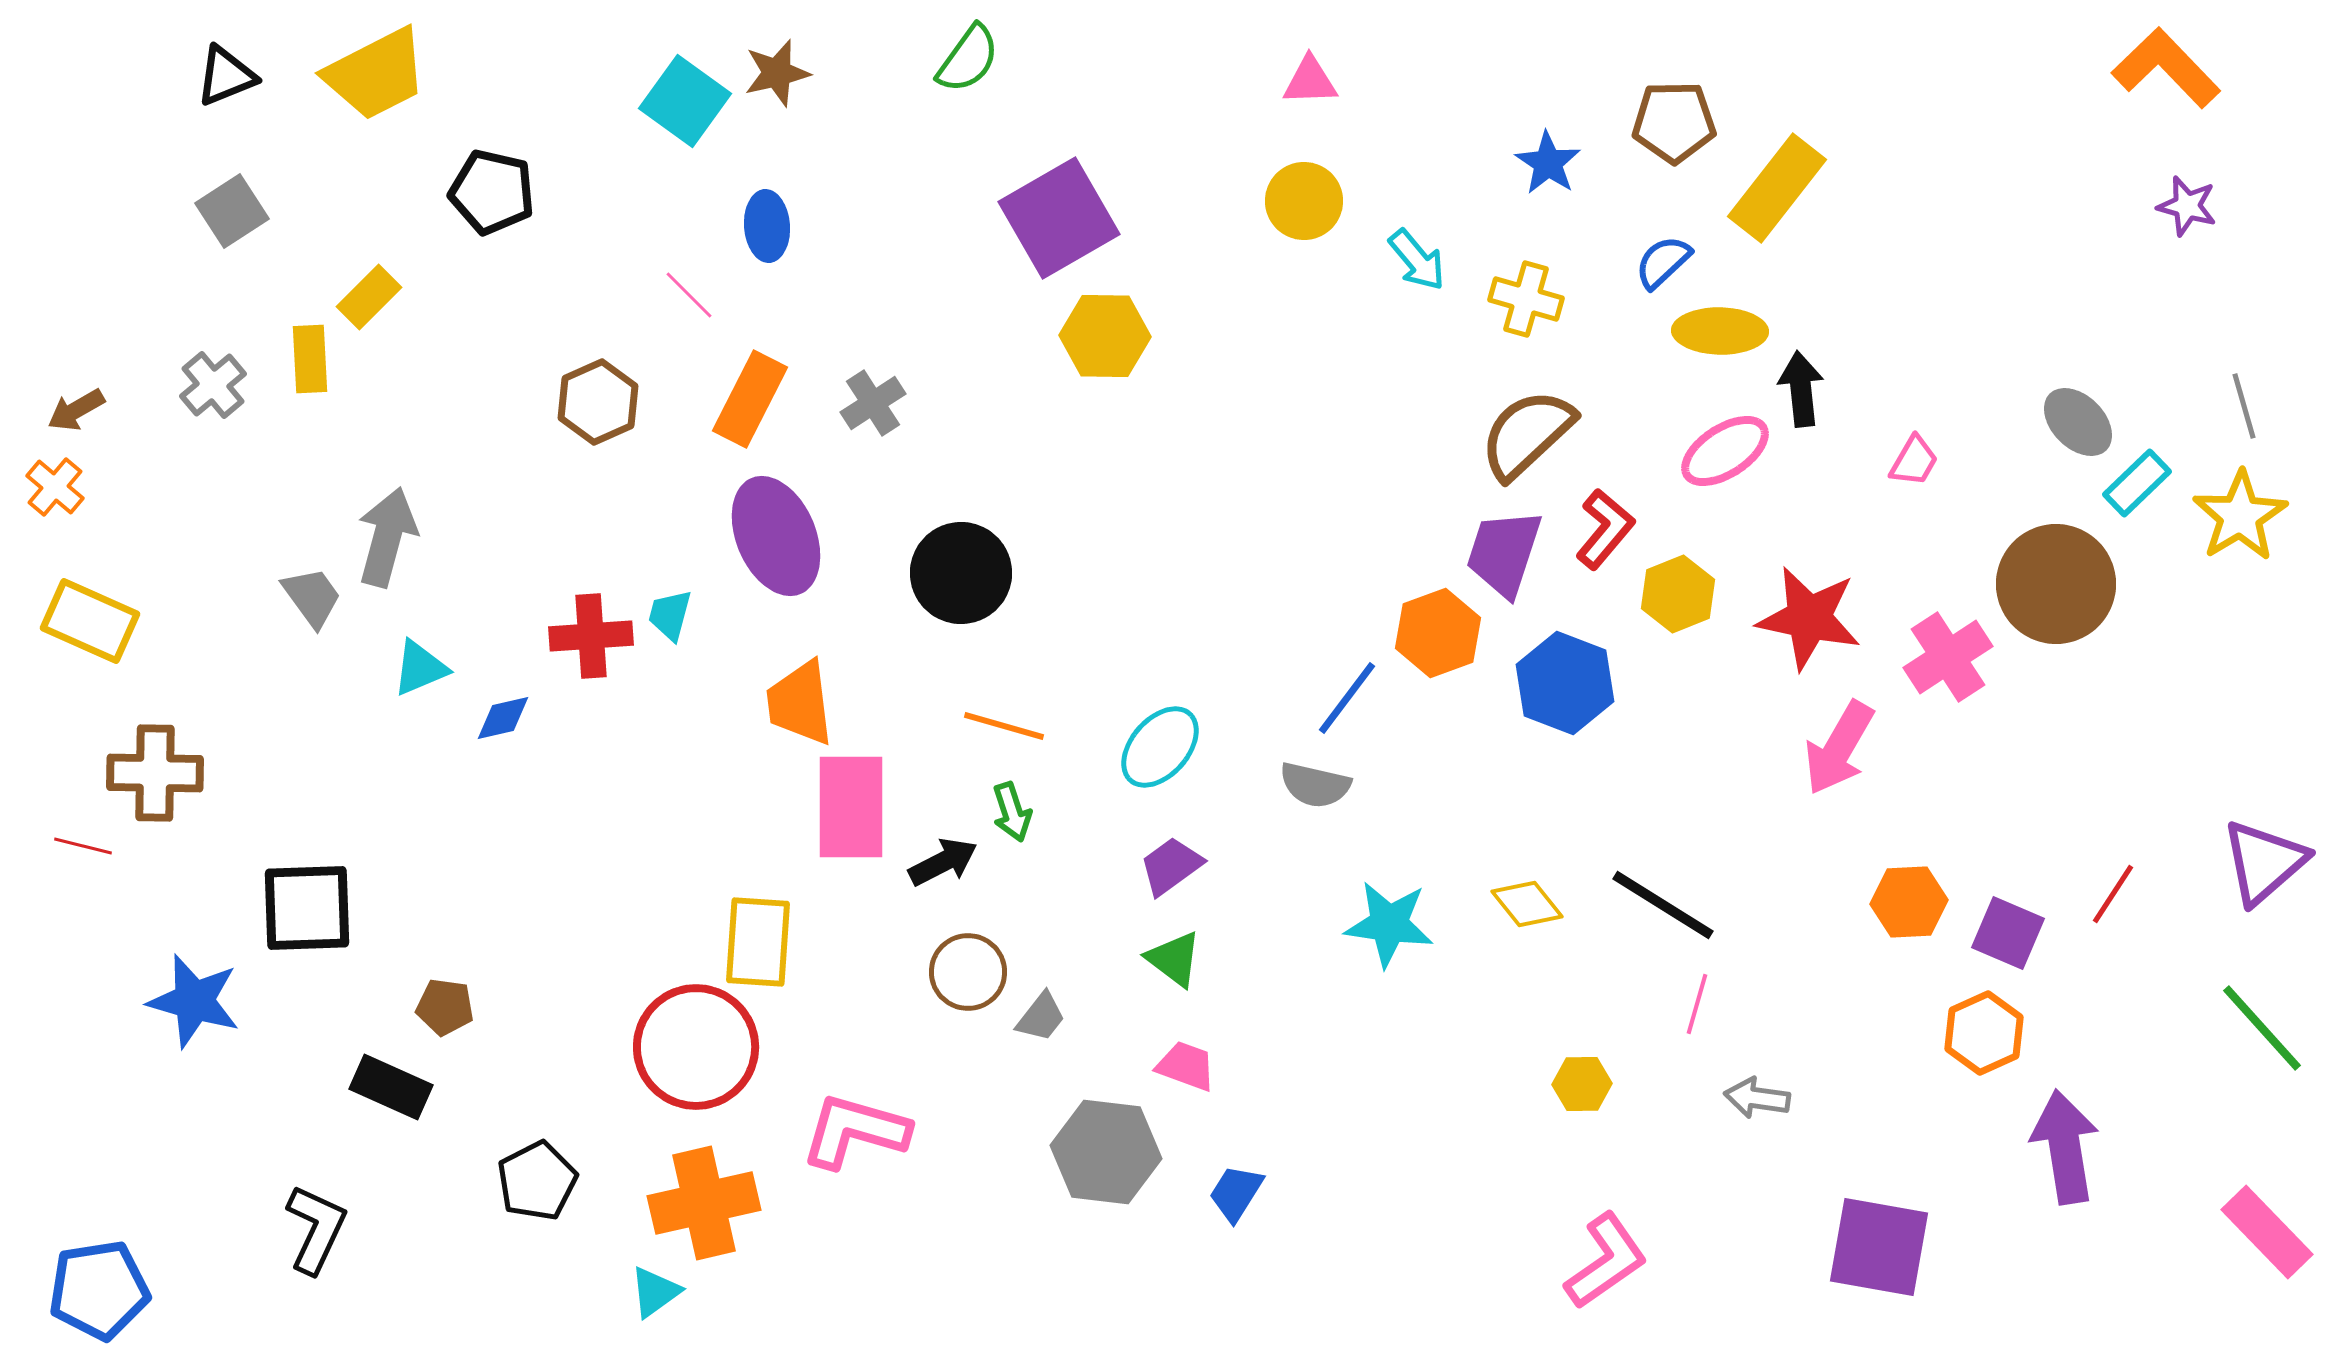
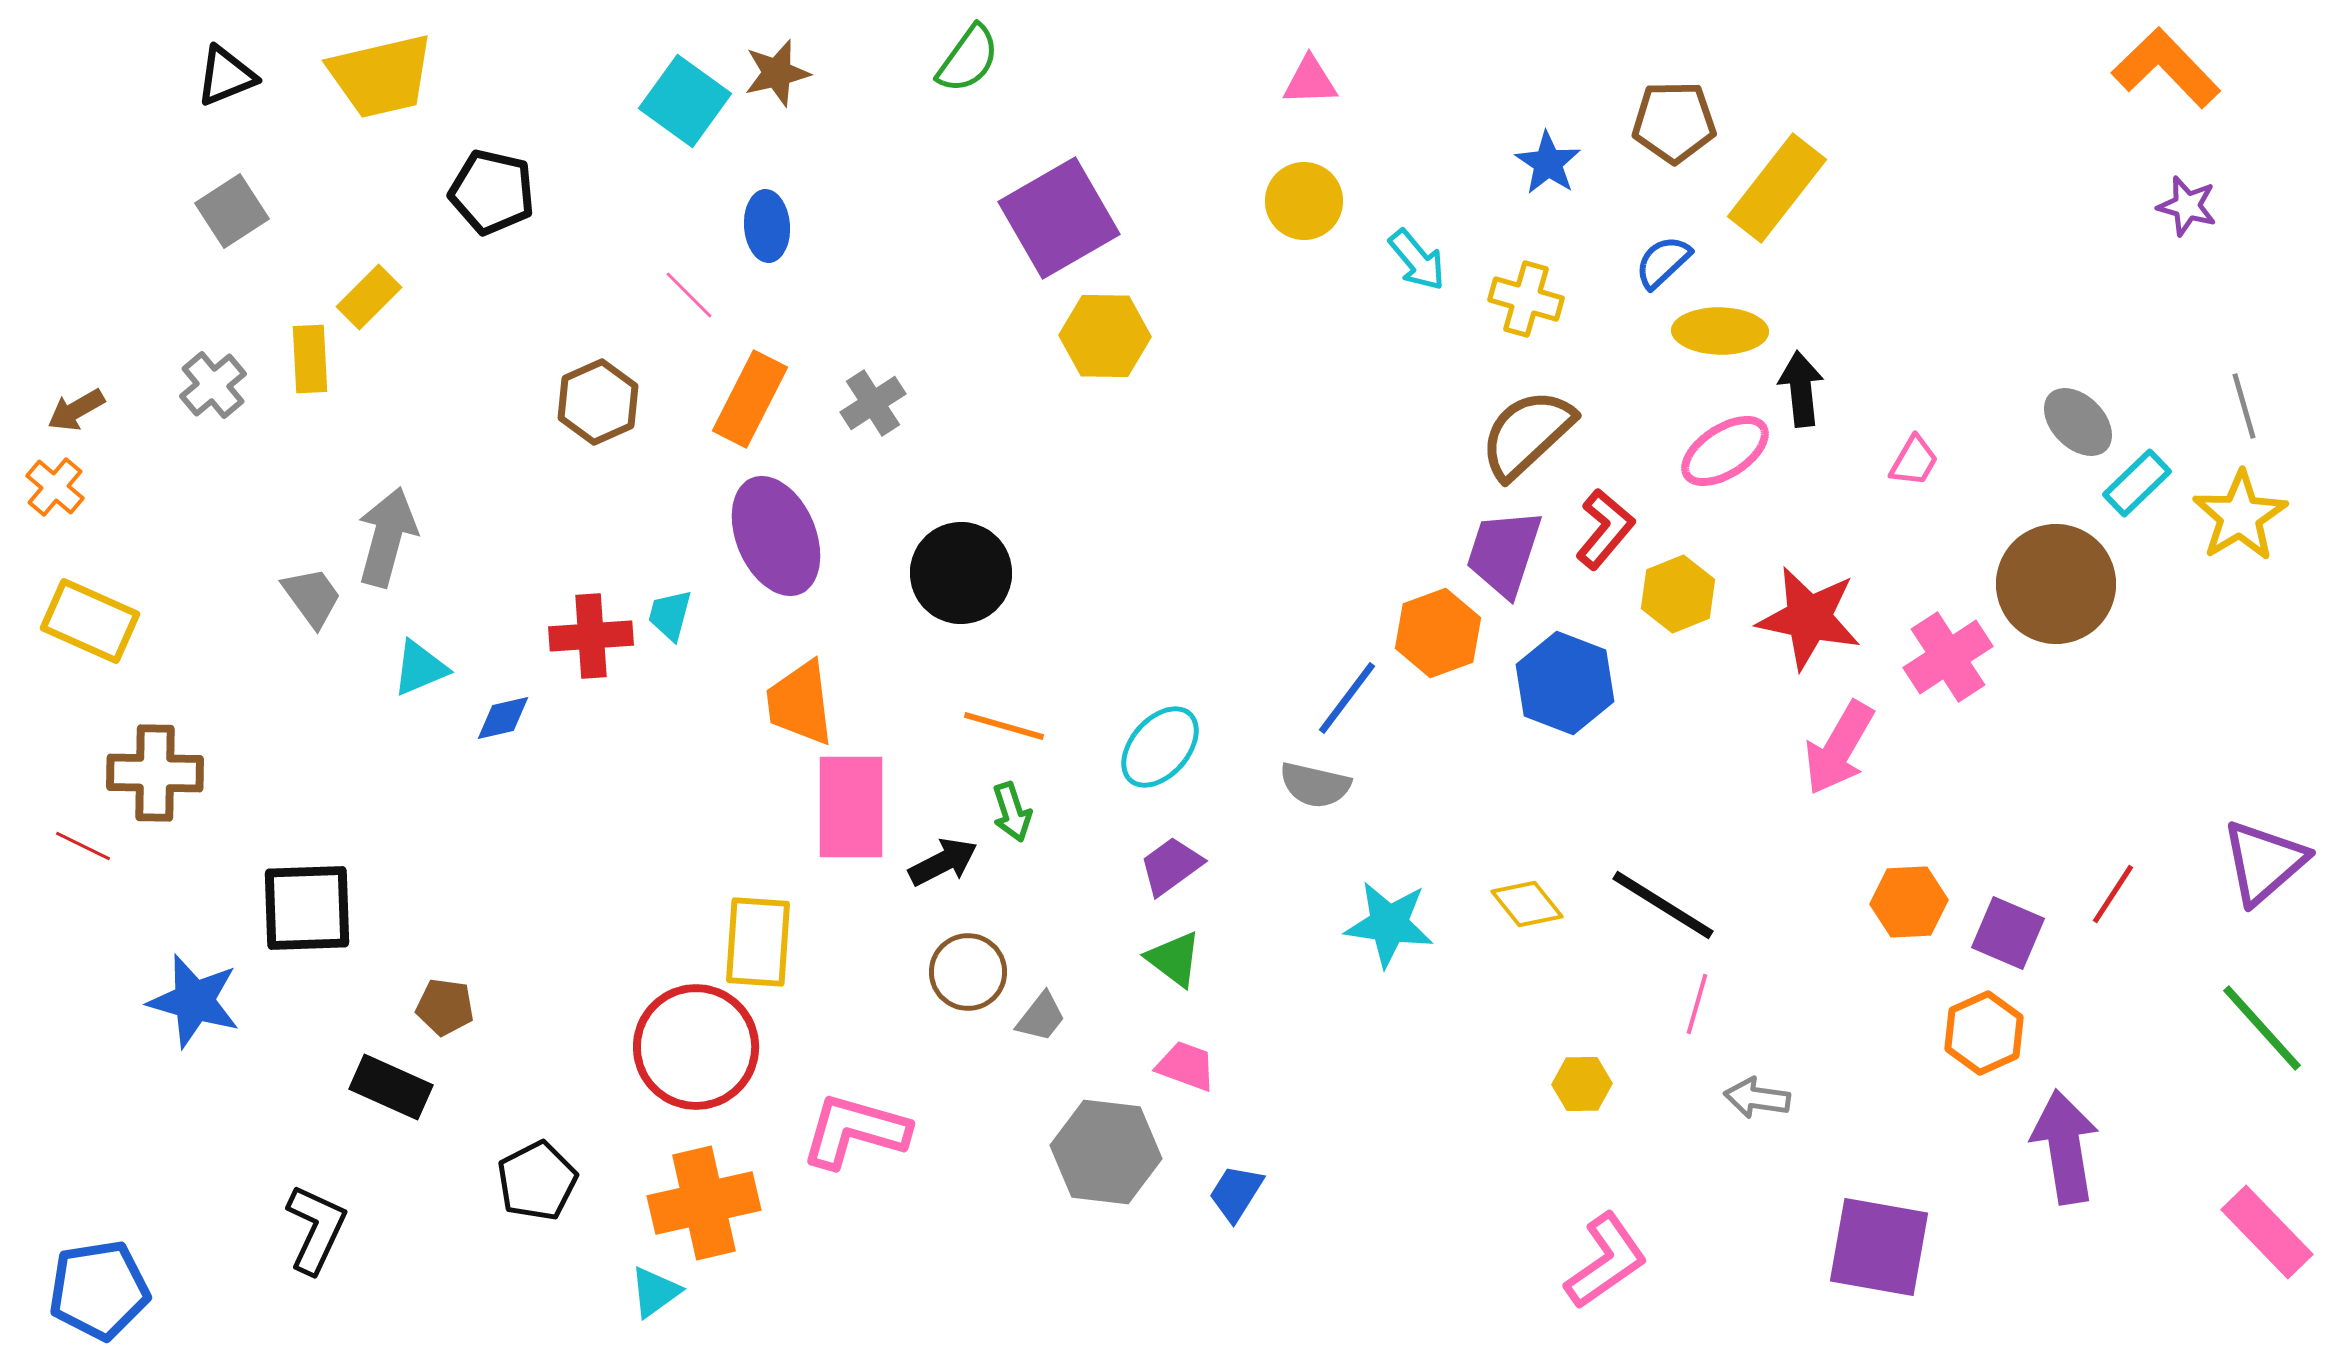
yellow trapezoid at (376, 74): moved 5 px right, 2 px down; rotated 14 degrees clockwise
red line at (83, 846): rotated 12 degrees clockwise
